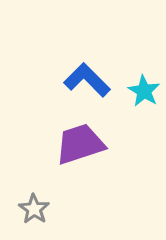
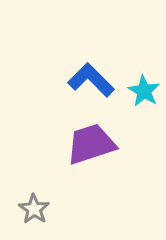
blue L-shape: moved 4 px right
purple trapezoid: moved 11 px right
